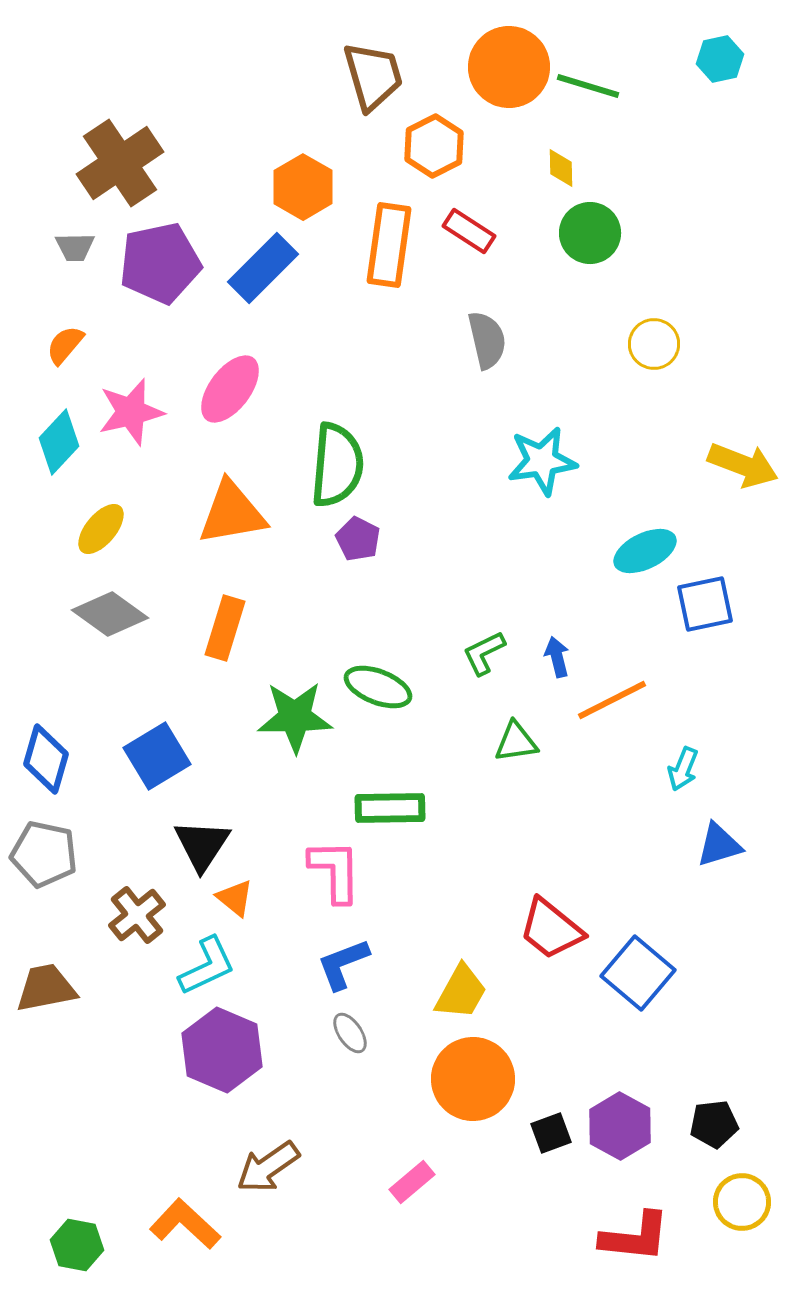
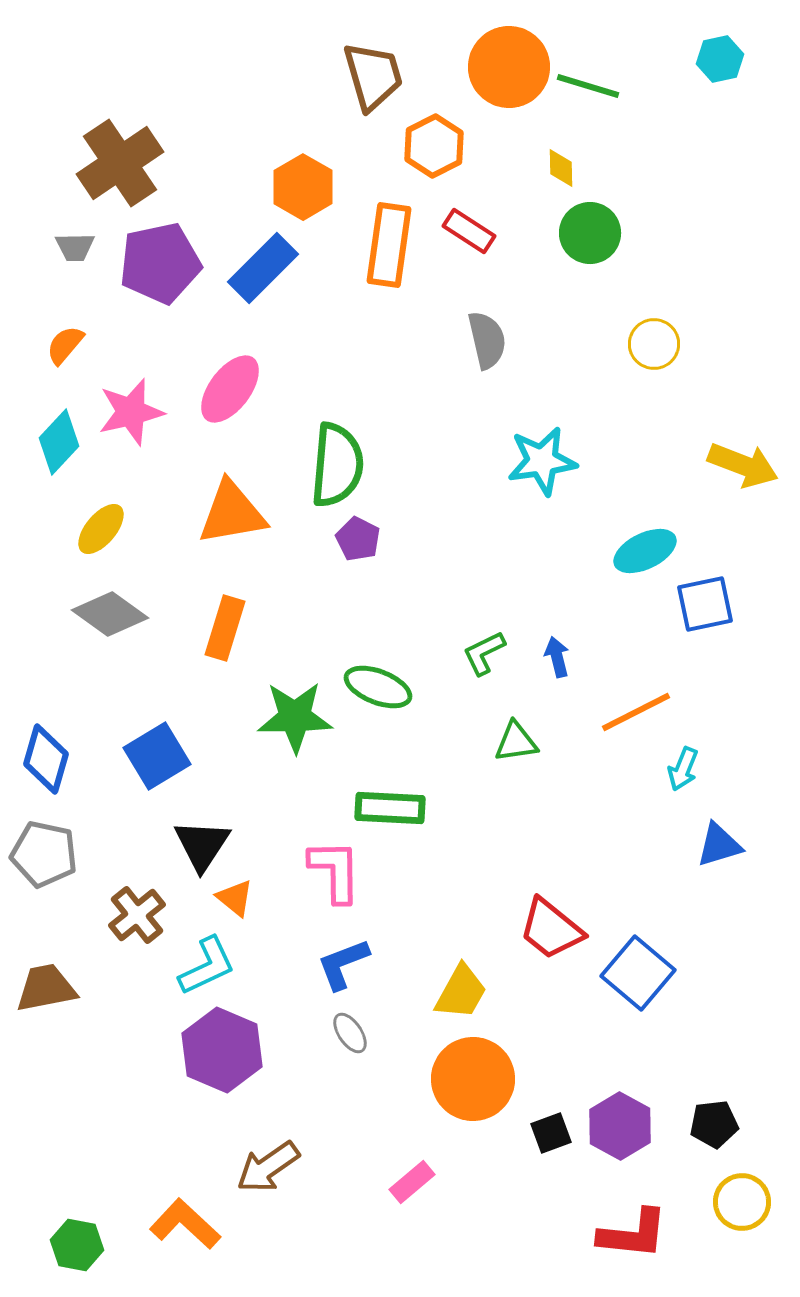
orange line at (612, 700): moved 24 px right, 12 px down
green rectangle at (390, 808): rotated 4 degrees clockwise
red L-shape at (635, 1237): moved 2 px left, 3 px up
